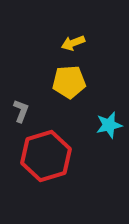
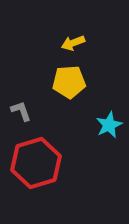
gray L-shape: rotated 40 degrees counterclockwise
cyan star: rotated 12 degrees counterclockwise
red hexagon: moved 10 px left, 7 px down
